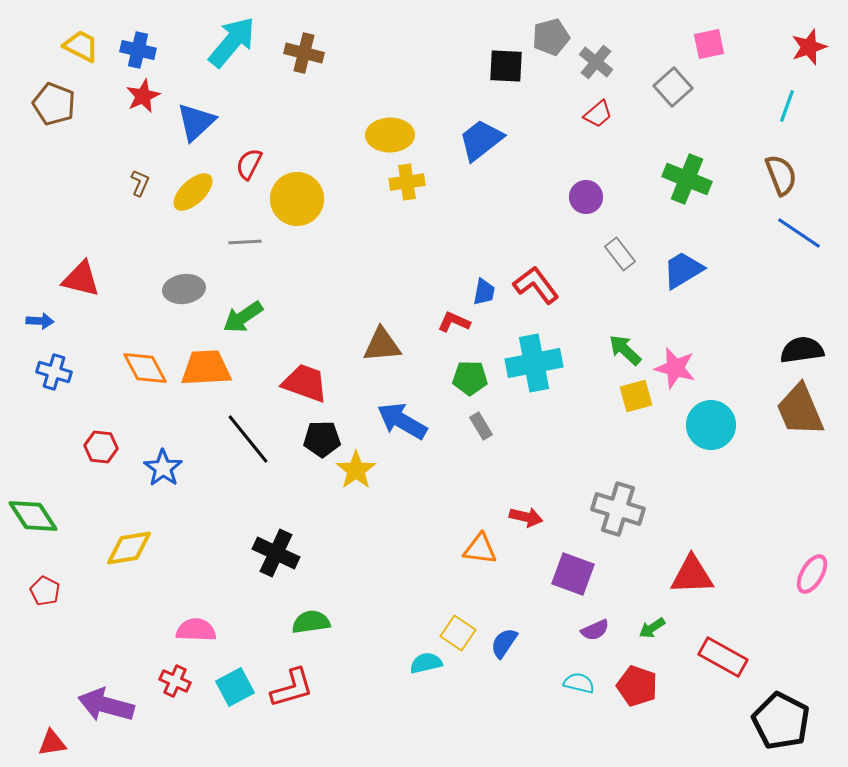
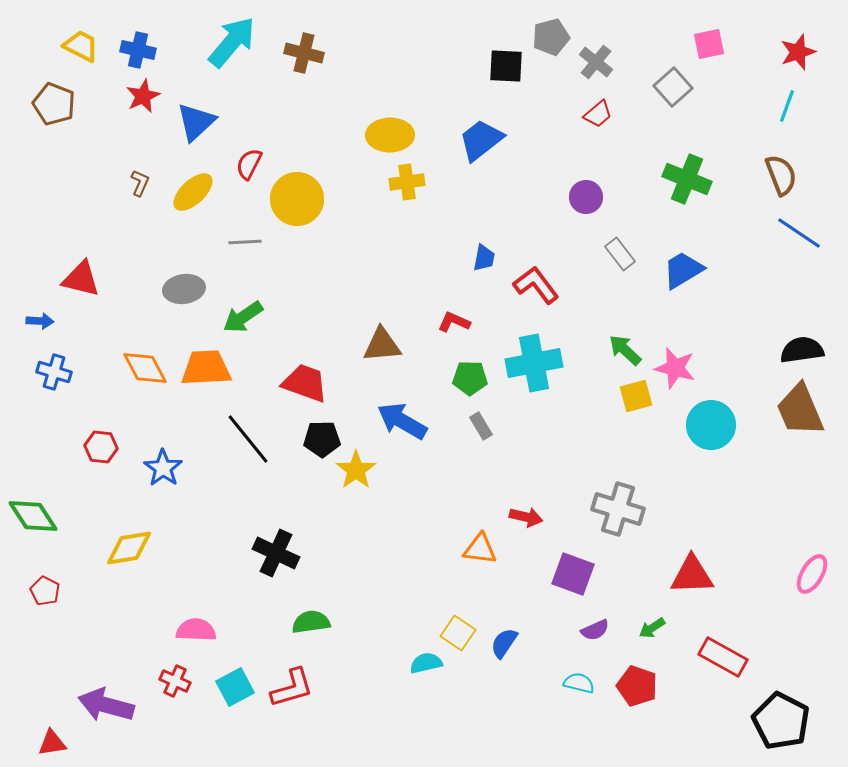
red star at (809, 47): moved 11 px left, 5 px down
blue trapezoid at (484, 292): moved 34 px up
